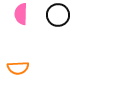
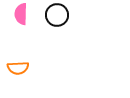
black circle: moved 1 px left
